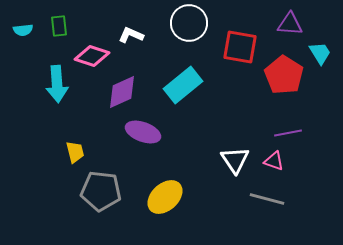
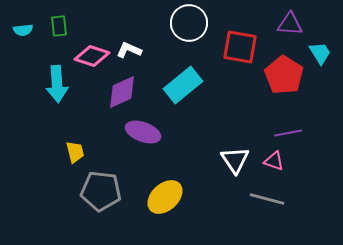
white L-shape: moved 2 px left, 15 px down
